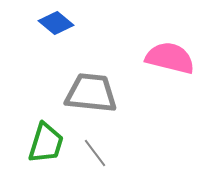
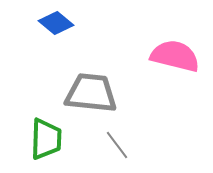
pink semicircle: moved 5 px right, 2 px up
green trapezoid: moved 4 px up; rotated 15 degrees counterclockwise
gray line: moved 22 px right, 8 px up
